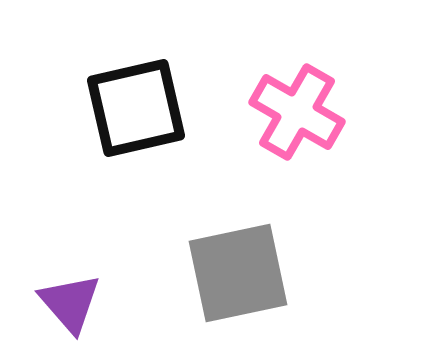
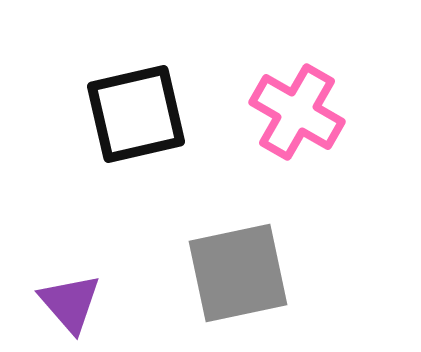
black square: moved 6 px down
